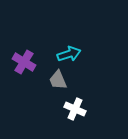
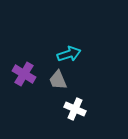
purple cross: moved 12 px down
